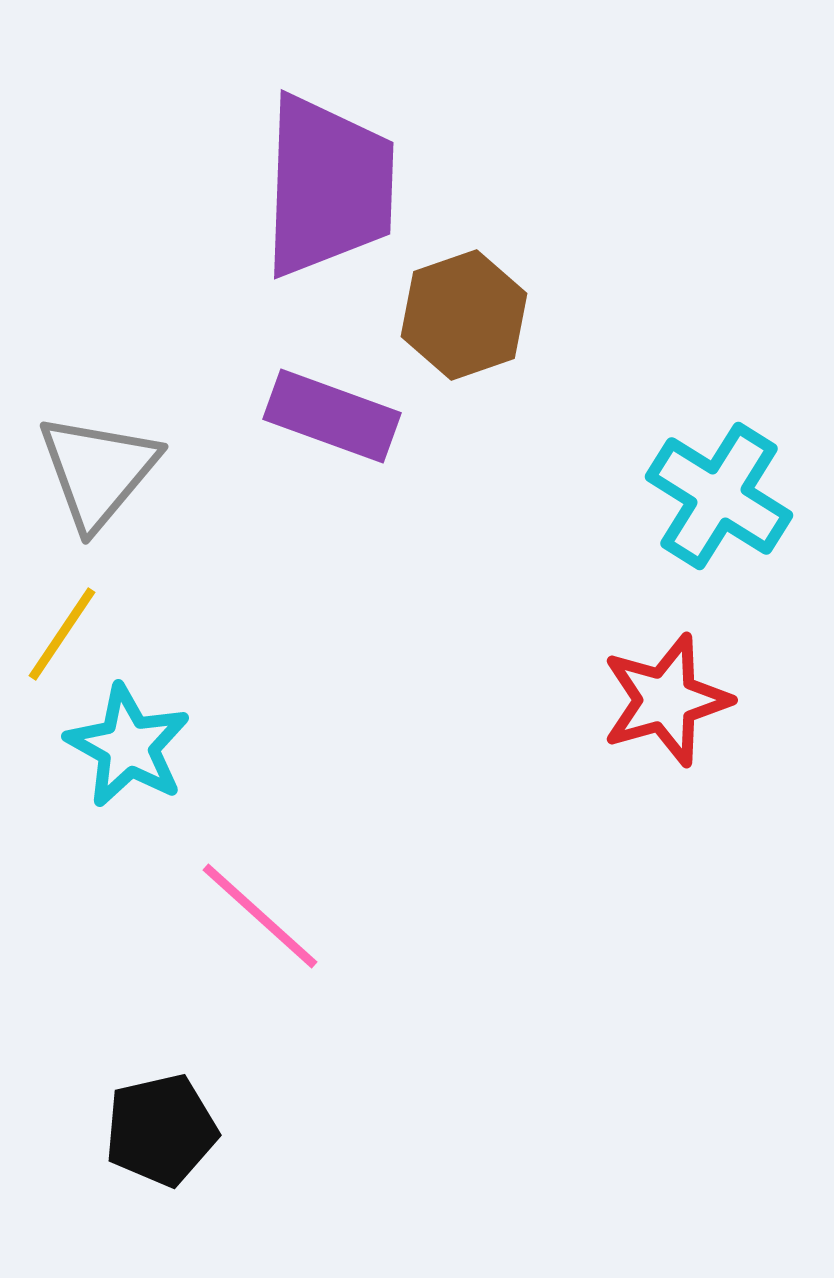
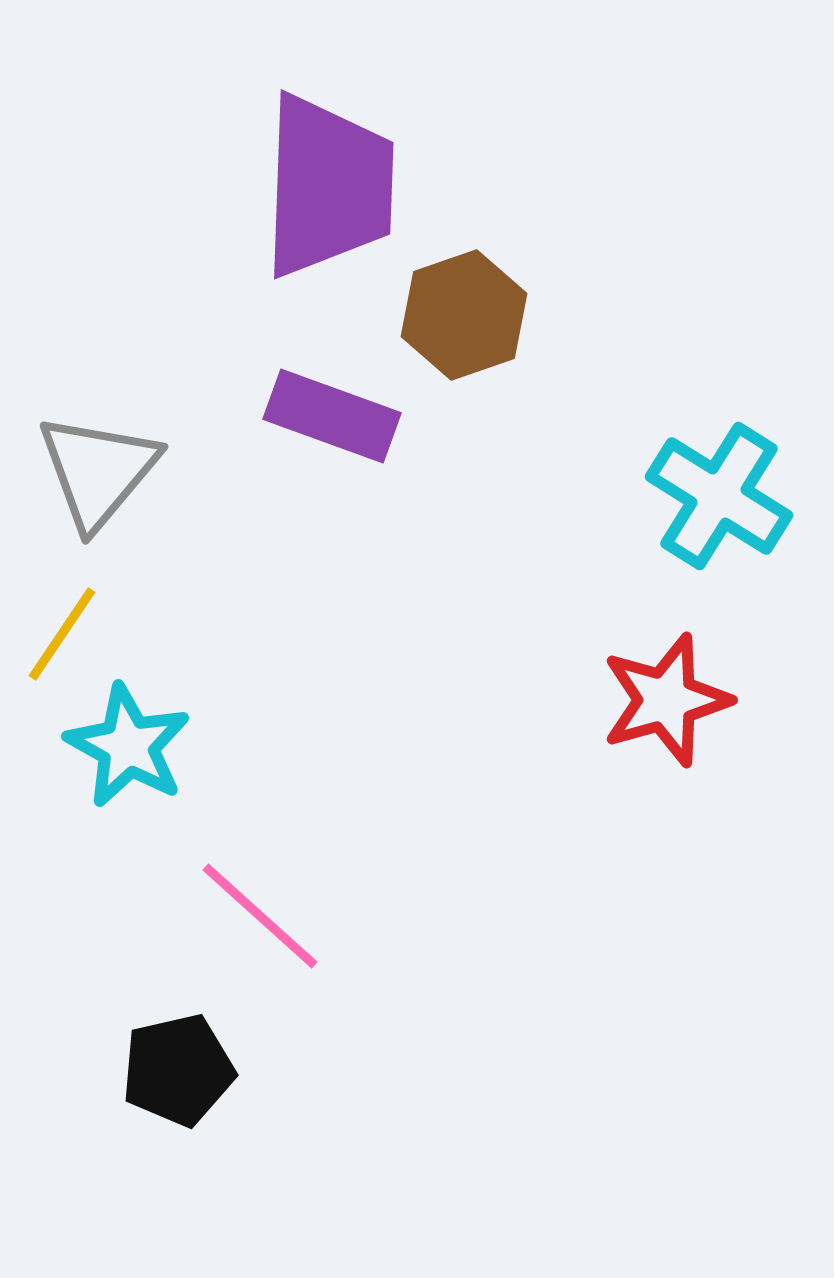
black pentagon: moved 17 px right, 60 px up
